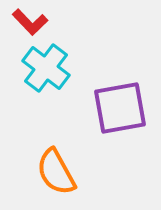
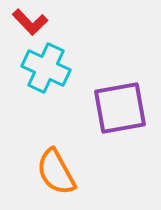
cyan cross: rotated 12 degrees counterclockwise
